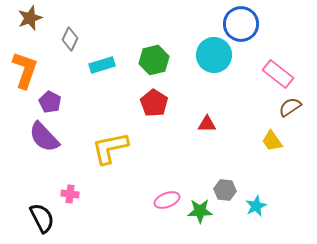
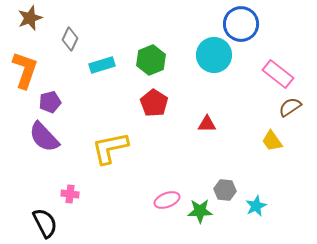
green hexagon: moved 3 px left; rotated 8 degrees counterclockwise
purple pentagon: rotated 30 degrees clockwise
black semicircle: moved 3 px right, 5 px down
